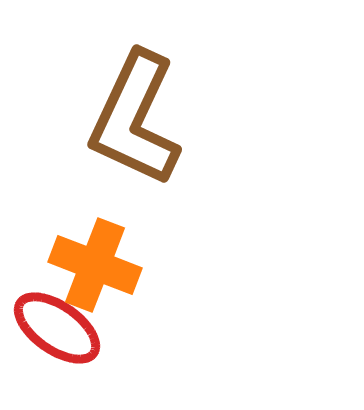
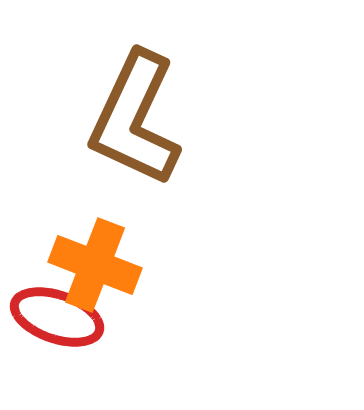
red ellipse: moved 11 px up; rotated 16 degrees counterclockwise
